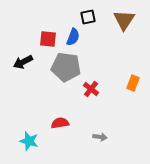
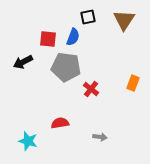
cyan star: moved 1 px left
